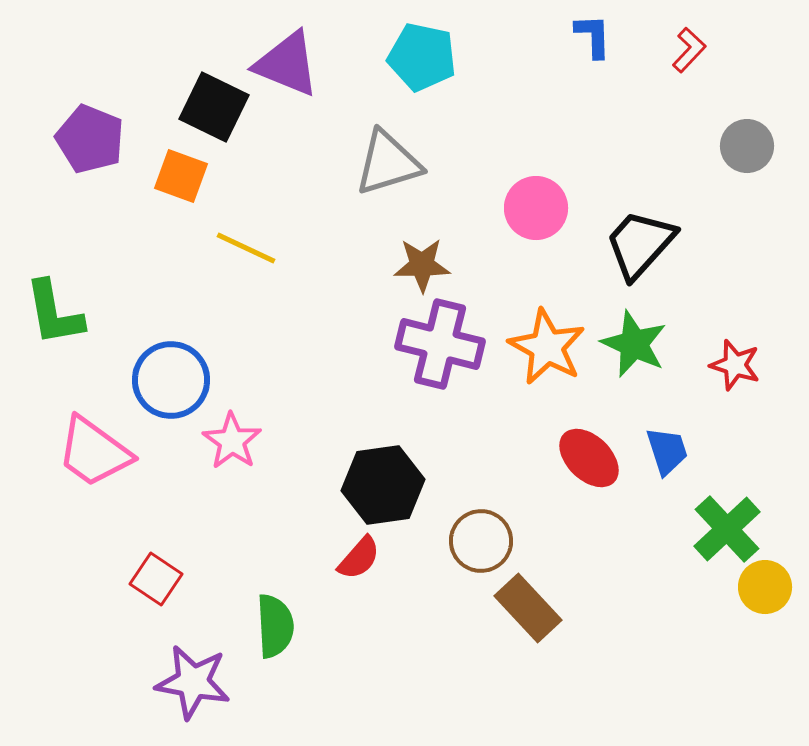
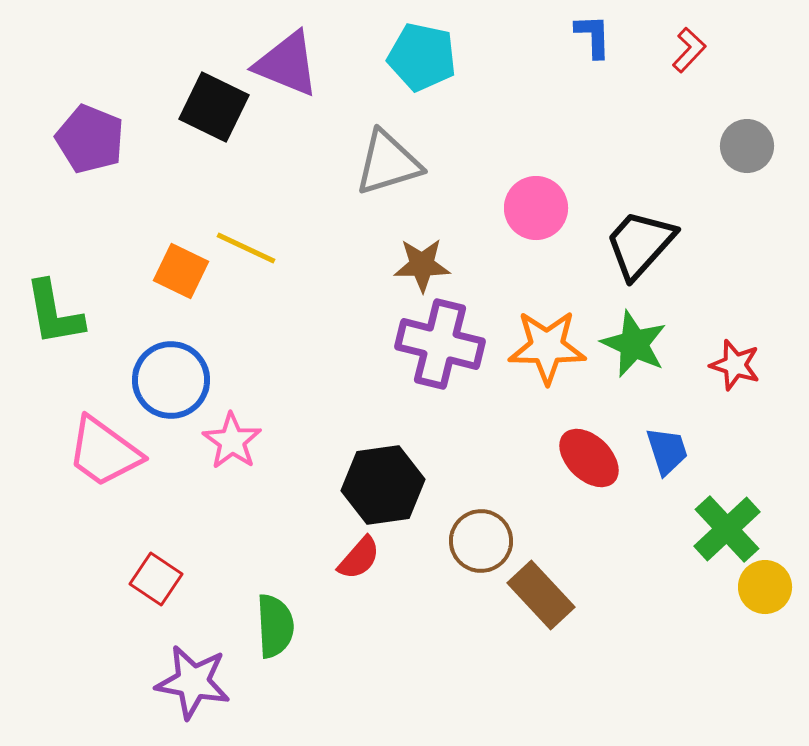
orange square: moved 95 px down; rotated 6 degrees clockwise
orange star: rotated 28 degrees counterclockwise
pink trapezoid: moved 10 px right
brown rectangle: moved 13 px right, 13 px up
